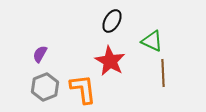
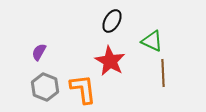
purple semicircle: moved 1 px left, 2 px up
gray hexagon: rotated 16 degrees counterclockwise
